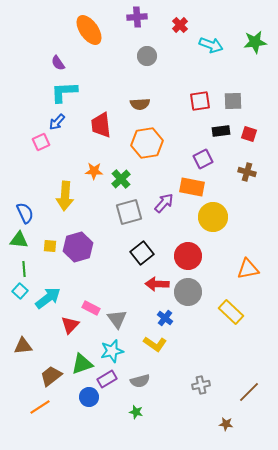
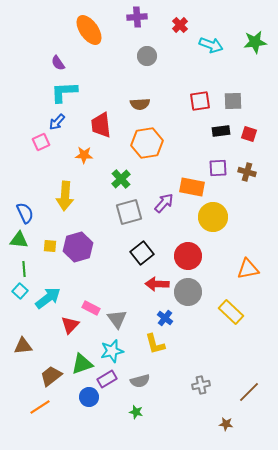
purple square at (203, 159): moved 15 px right, 9 px down; rotated 24 degrees clockwise
orange star at (94, 171): moved 10 px left, 16 px up
yellow L-shape at (155, 344): rotated 40 degrees clockwise
